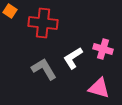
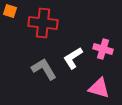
orange square: rotated 16 degrees counterclockwise
